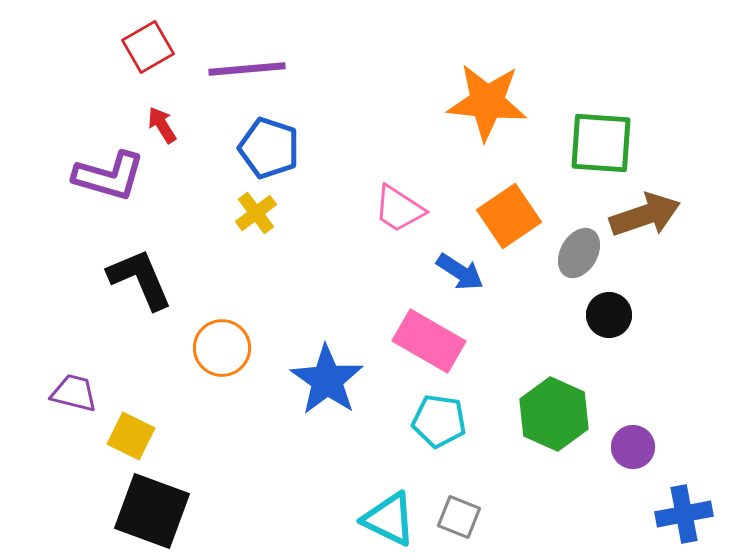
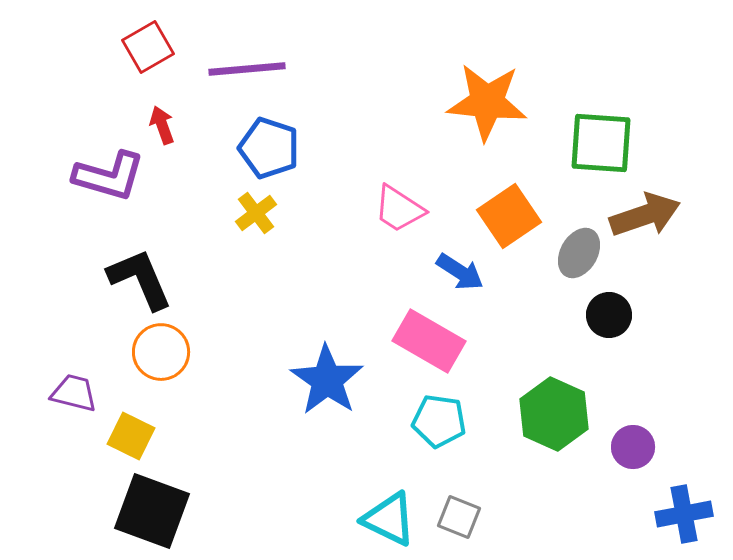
red arrow: rotated 12 degrees clockwise
orange circle: moved 61 px left, 4 px down
